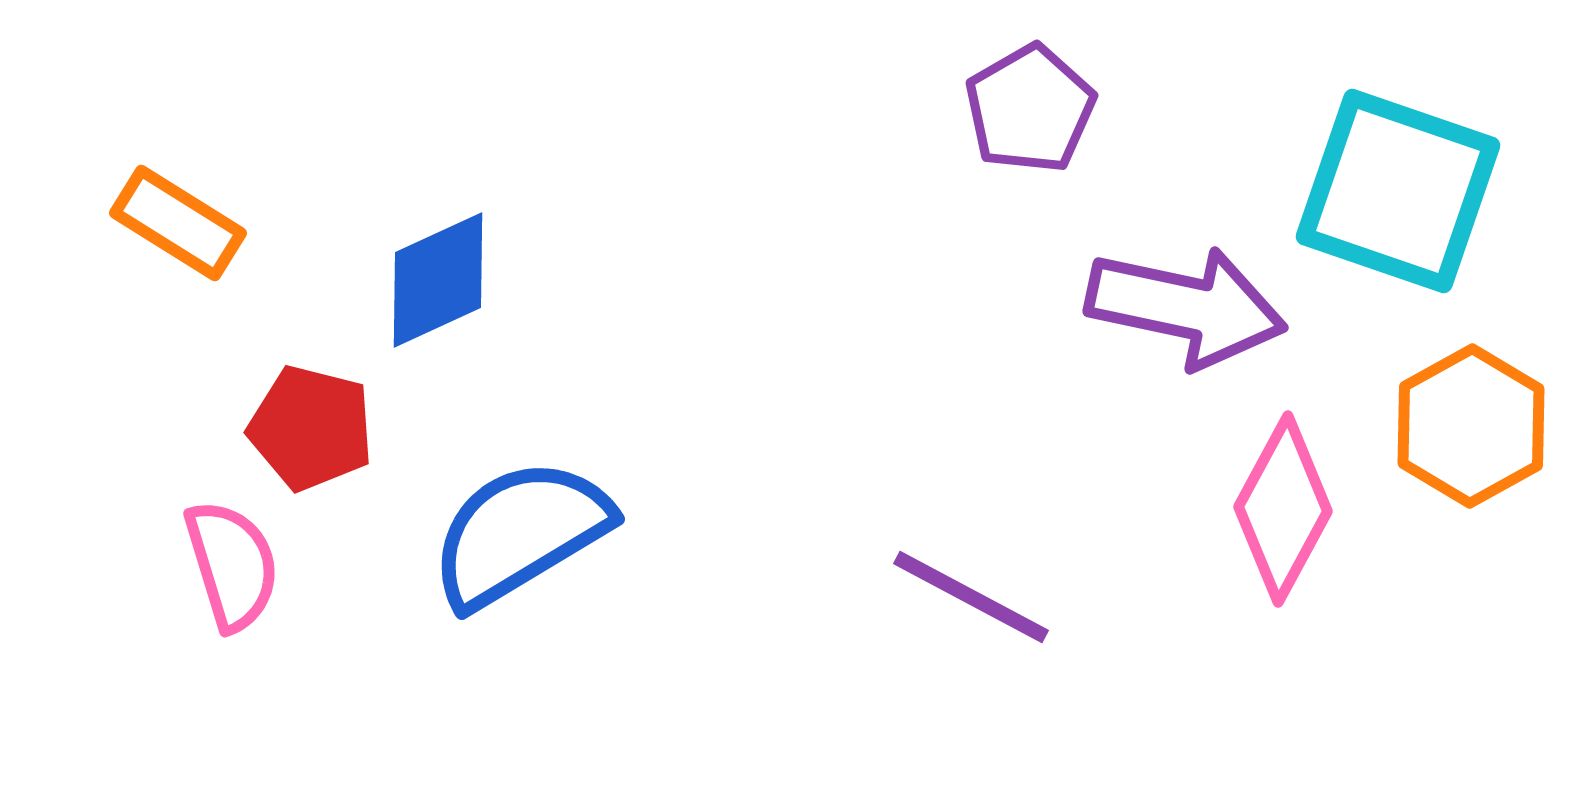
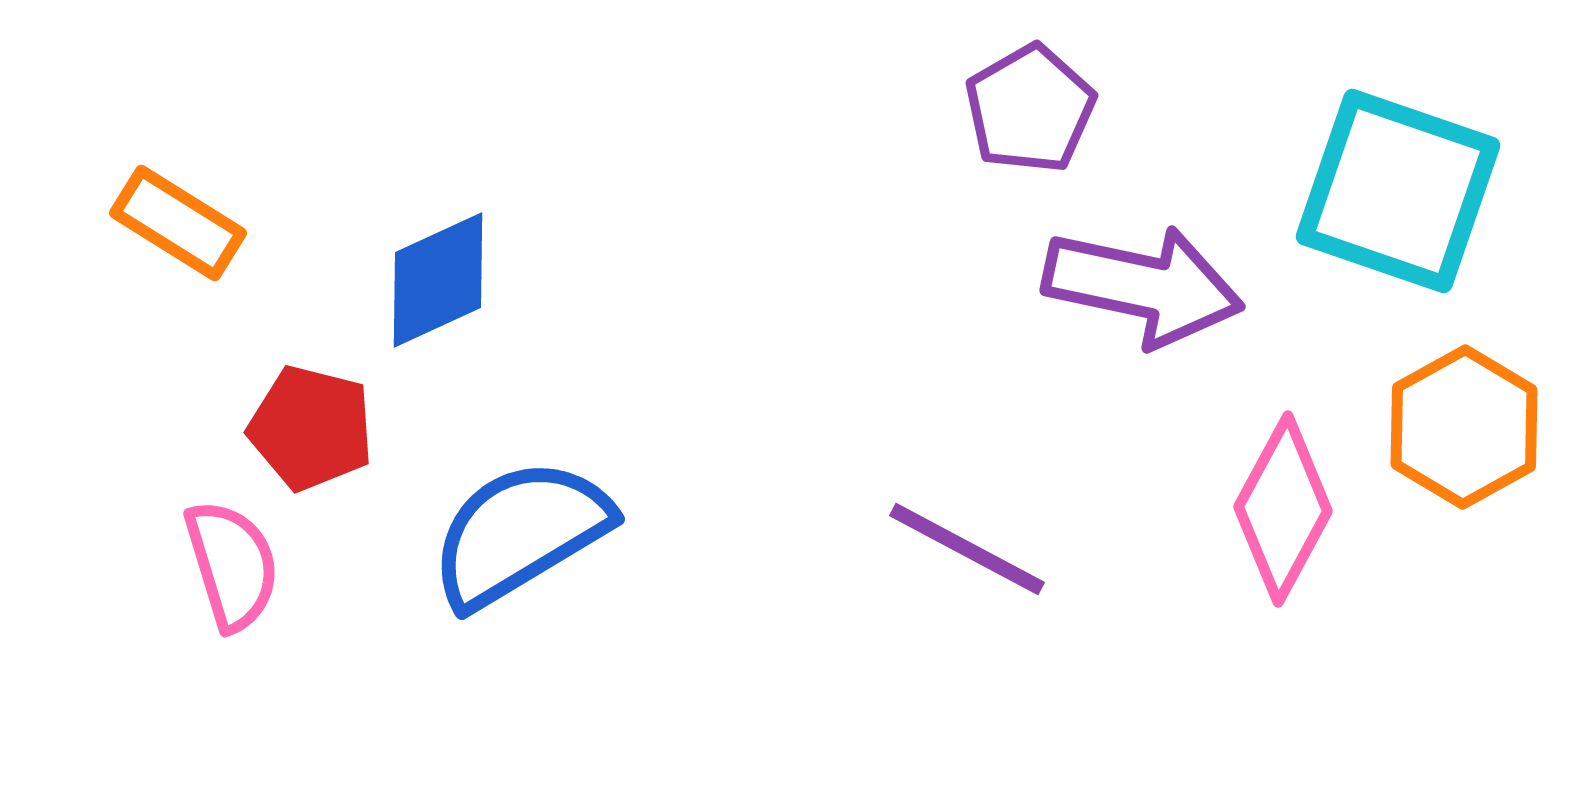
purple arrow: moved 43 px left, 21 px up
orange hexagon: moved 7 px left, 1 px down
purple line: moved 4 px left, 48 px up
